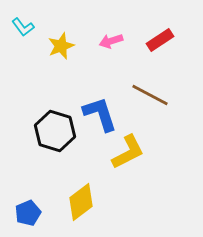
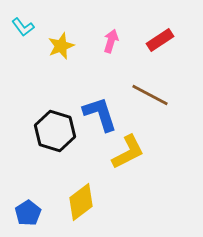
pink arrow: rotated 125 degrees clockwise
blue pentagon: rotated 10 degrees counterclockwise
